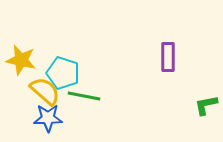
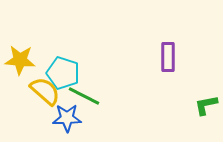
yellow star: moved 1 px left; rotated 8 degrees counterclockwise
green line: rotated 16 degrees clockwise
blue star: moved 19 px right
